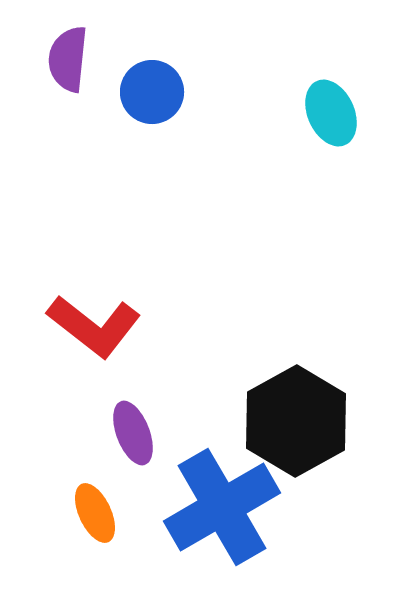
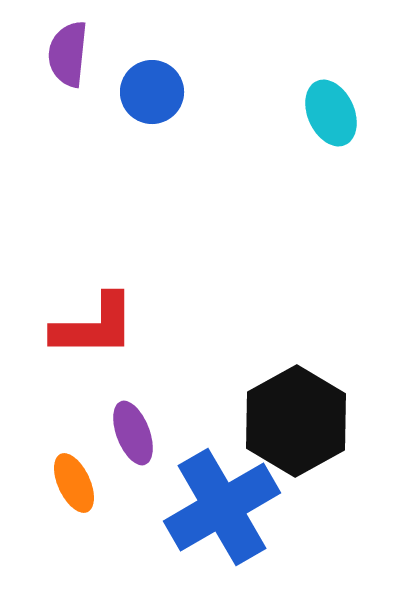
purple semicircle: moved 5 px up
red L-shape: rotated 38 degrees counterclockwise
orange ellipse: moved 21 px left, 30 px up
